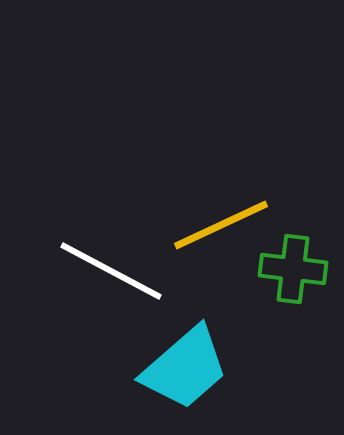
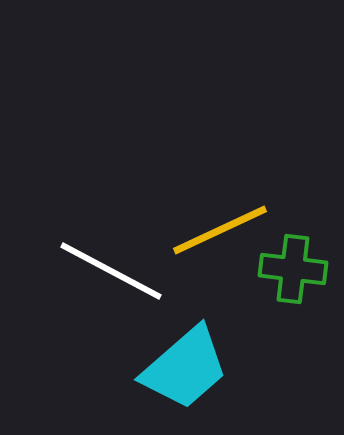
yellow line: moved 1 px left, 5 px down
